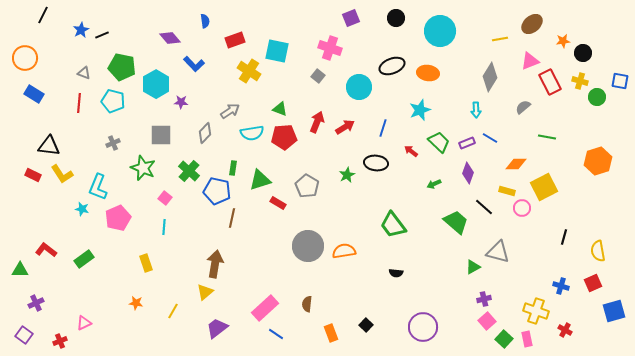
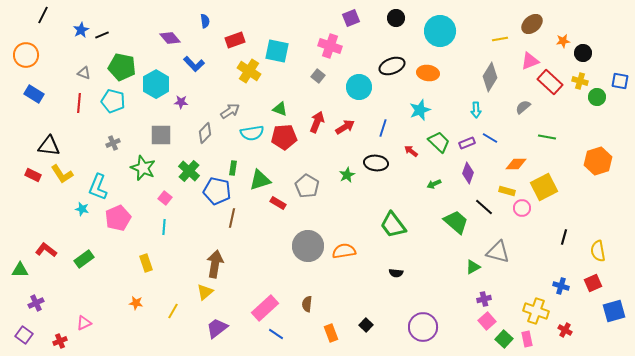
pink cross at (330, 48): moved 2 px up
orange circle at (25, 58): moved 1 px right, 3 px up
red rectangle at (550, 82): rotated 20 degrees counterclockwise
